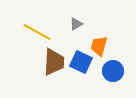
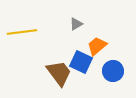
yellow line: moved 15 px left; rotated 36 degrees counterclockwise
orange trapezoid: moved 2 px left; rotated 35 degrees clockwise
brown trapezoid: moved 5 px right, 11 px down; rotated 40 degrees counterclockwise
